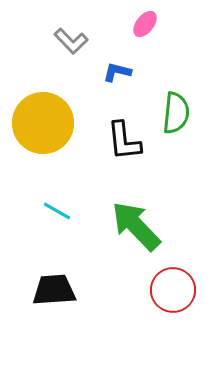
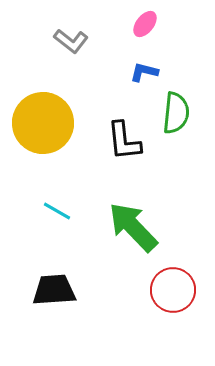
gray L-shape: rotated 8 degrees counterclockwise
blue L-shape: moved 27 px right
green arrow: moved 3 px left, 1 px down
